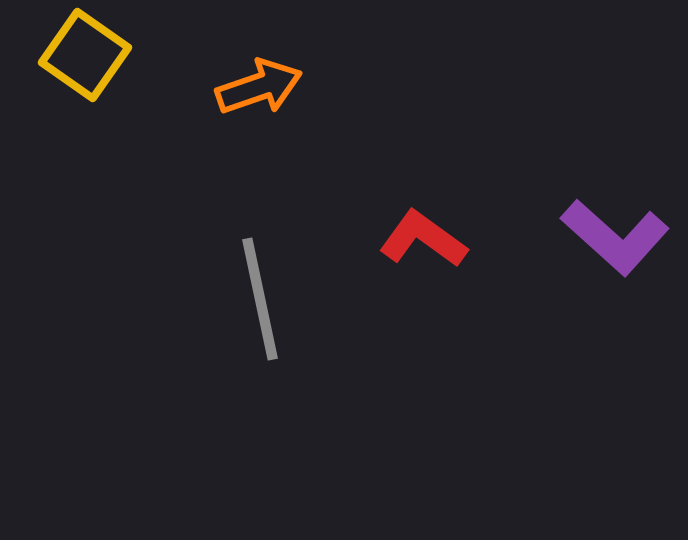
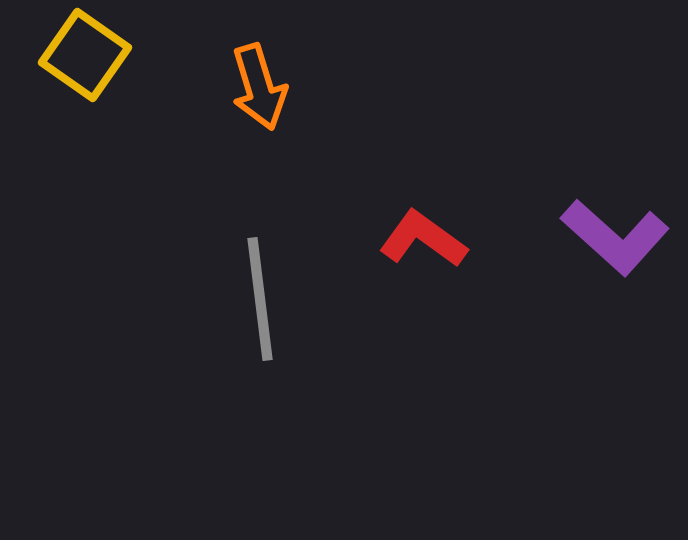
orange arrow: rotated 92 degrees clockwise
gray line: rotated 5 degrees clockwise
